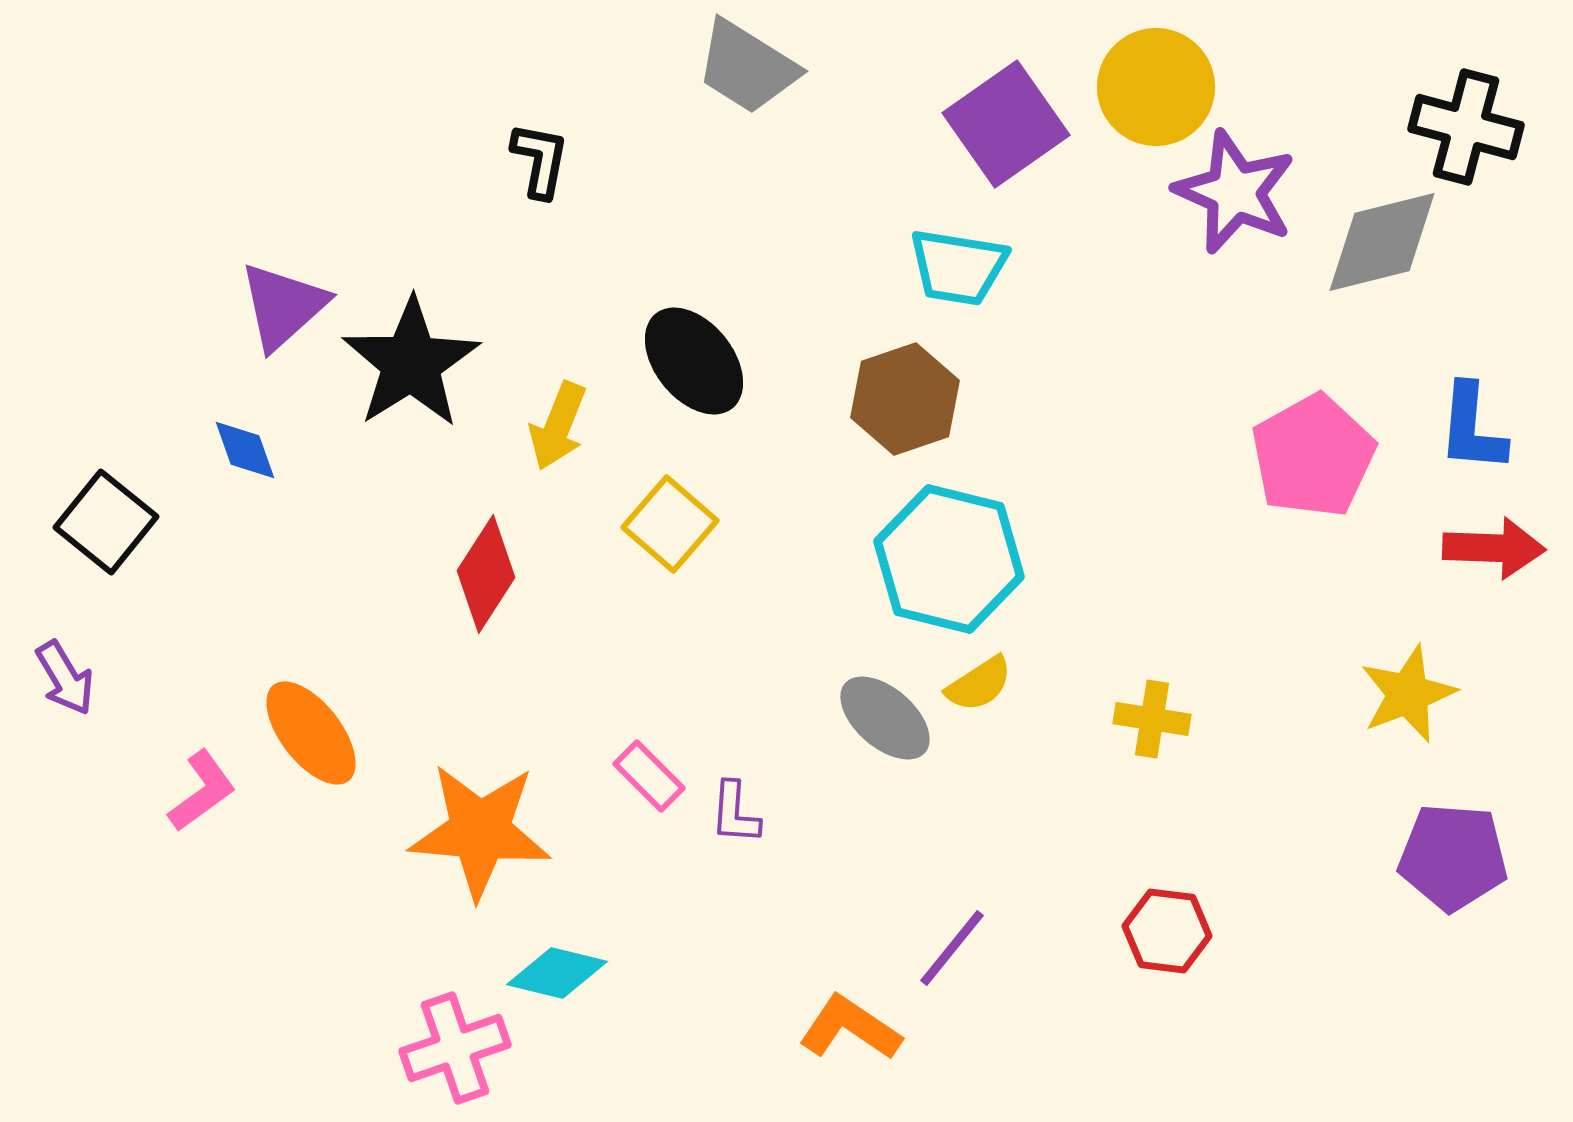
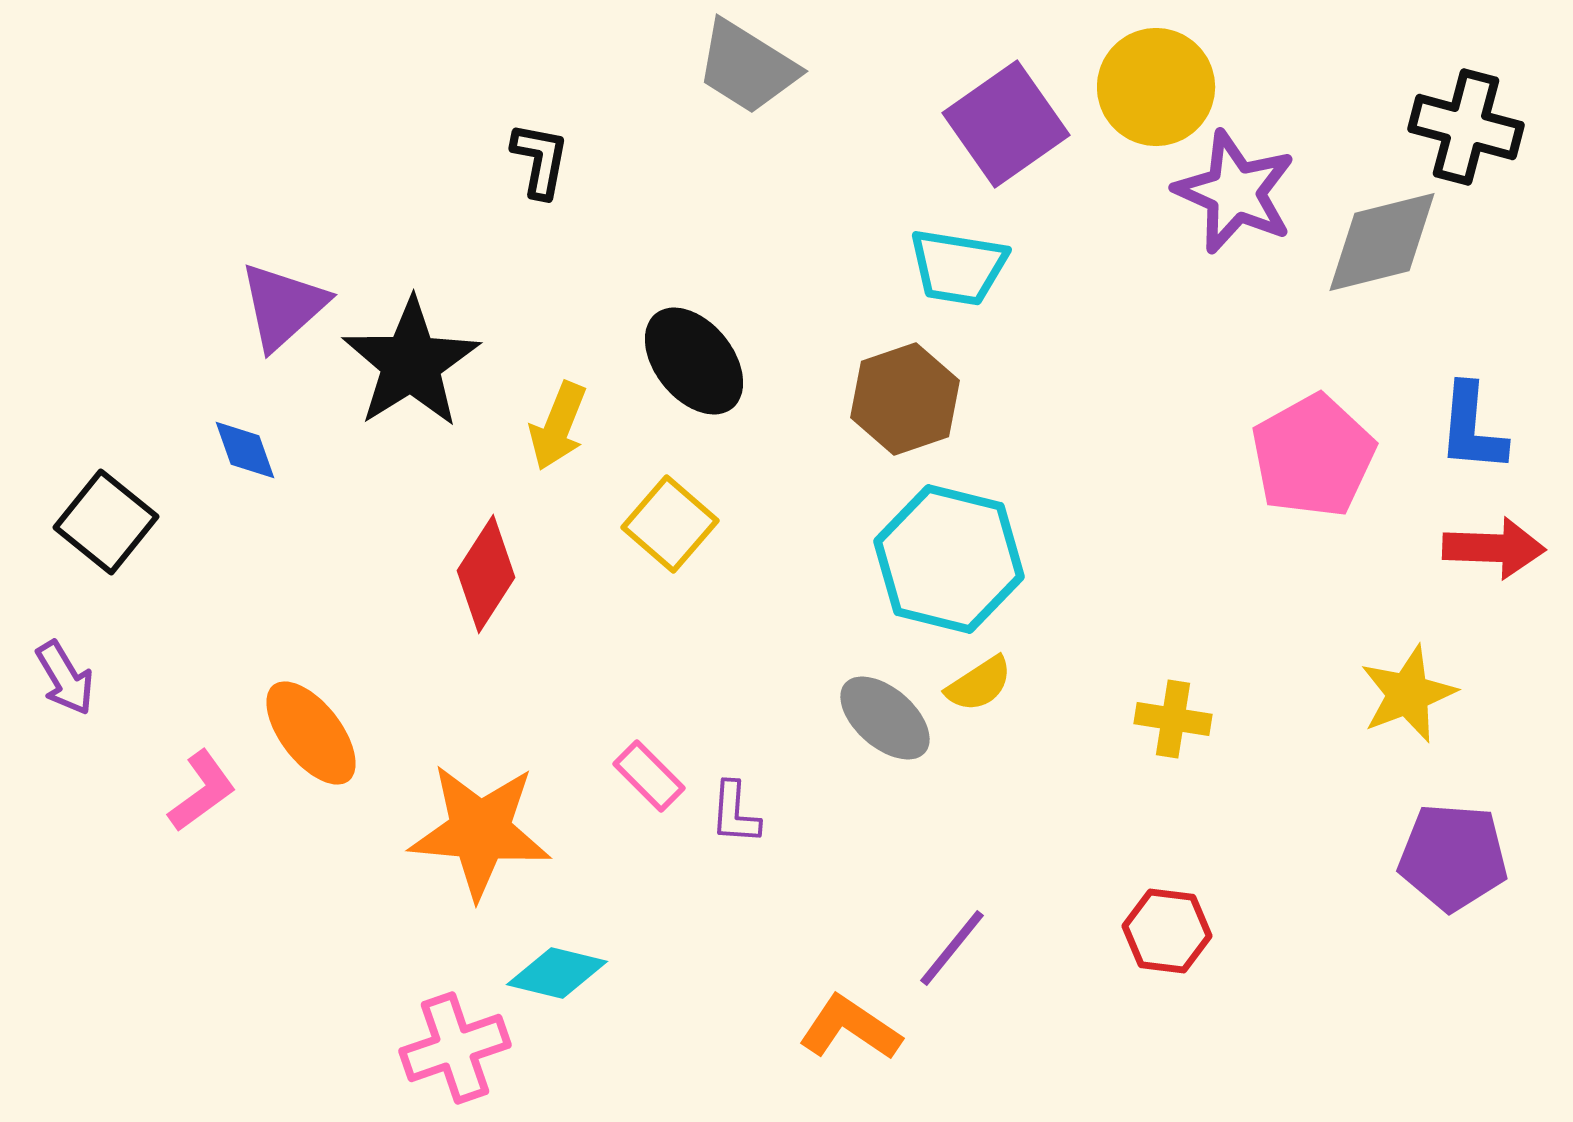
yellow cross: moved 21 px right
